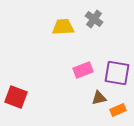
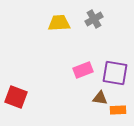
gray cross: rotated 24 degrees clockwise
yellow trapezoid: moved 4 px left, 4 px up
purple square: moved 2 px left
brown triangle: moved 1 px right; rotated 21 degrees clockwise
orange rectangle: rotated 21 degrees clockwise
